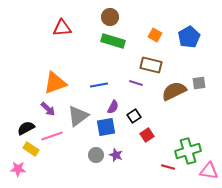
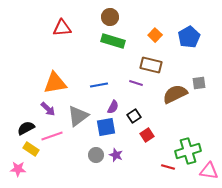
orange square: rotated 16 degrees clockwise
orange triangle: rotated 10 degrees clockwise
brown semicircle: moved 1 px right, 3 px down
